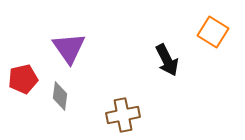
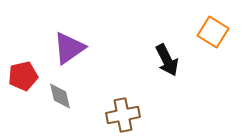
purple triangle: rotated 30 degrees clockwise
red pentagon: moved 3 px up
gray diamond: rotated 20 degrees counterclockwise
